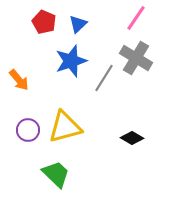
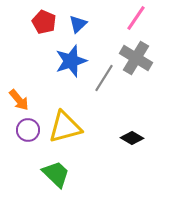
orange arrow: moved 20 px down
